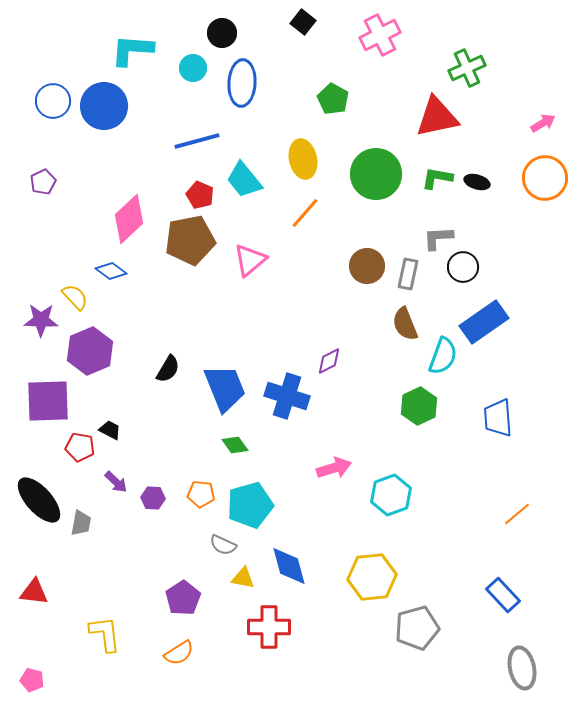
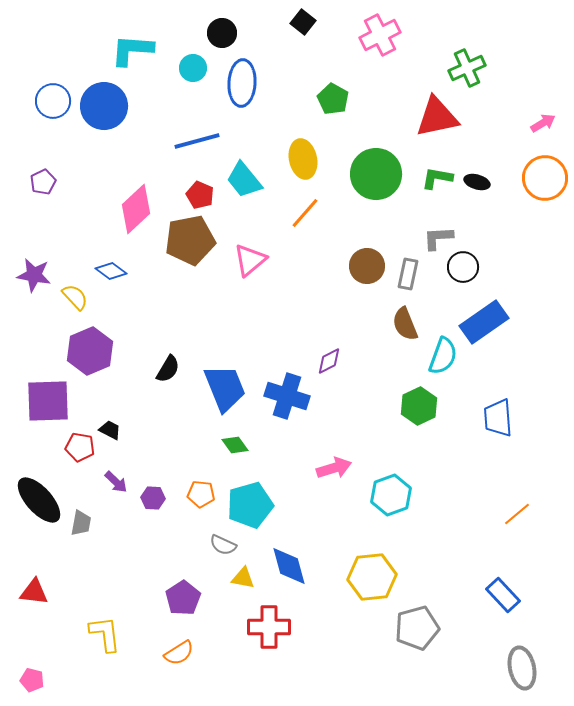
pink diamond at (129, 219): moved 7 px right, 10 px up
purple star at (41, 320): moved 7 px left, 45 px up; rotated 8 degrees clockwise
